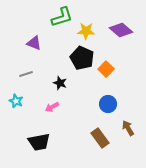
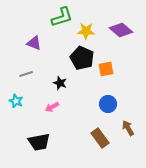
orange square: rotated 35 degrees clockwise
